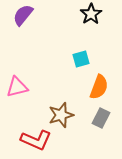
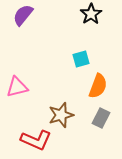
orange semicircle: moved 1 px left, 1 px up
